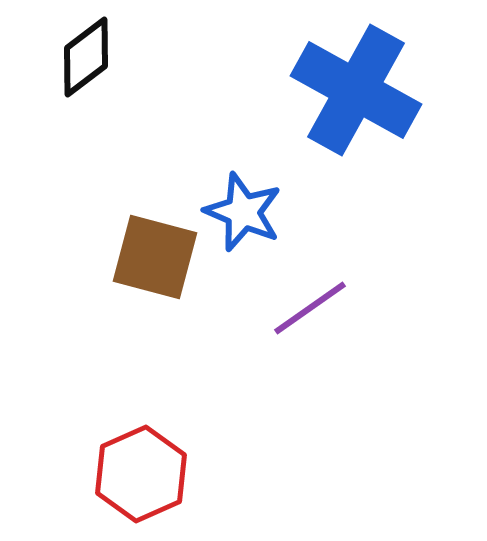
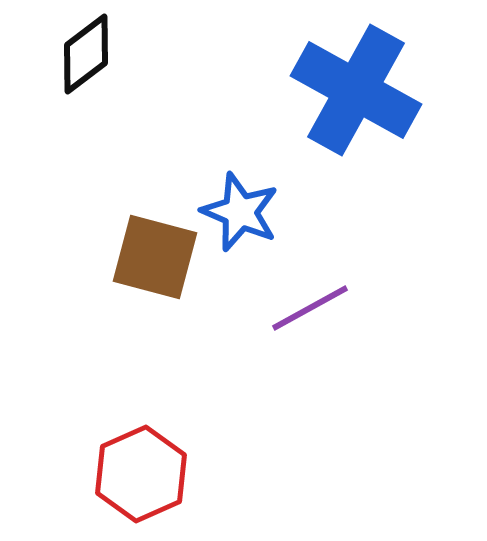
black diamond: moved 3 px up
blue star: moved 3 px left
purple line: rotated 6 degrees clockwise
